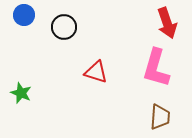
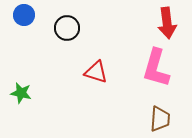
red arrow: rotated 12 degrees clockwise
black circle: moved 3 px right, 1 px down
green star: rotated 10 degrees counterclockwise
brown trapezoid: moved 2 px down
